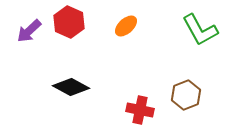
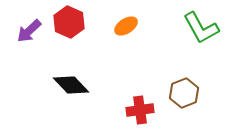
orange ellipse: rotated 10 degrees clockwise
green L-shape: moved 1 px right, 2 px up
black diamond: moved 2 px up; rotated 18 degrees clockwise
brown hexagon: moved 2 px left, 2 px up
red cross: rotated 20 degrees counterclockwise
